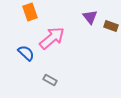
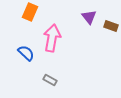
orange rectangle: rotated 42 degrees clockwise
purple triangle: moved 1 px left
pink arrow: rotated 40 degrees counterclockwise
